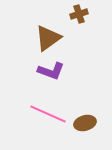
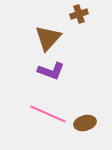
brown triangle: rotated 12 degrees counterclockwise
